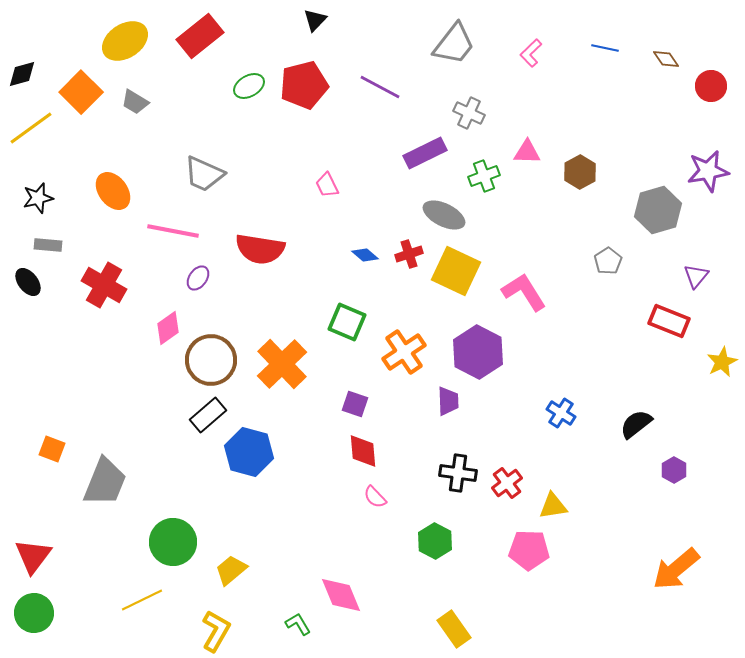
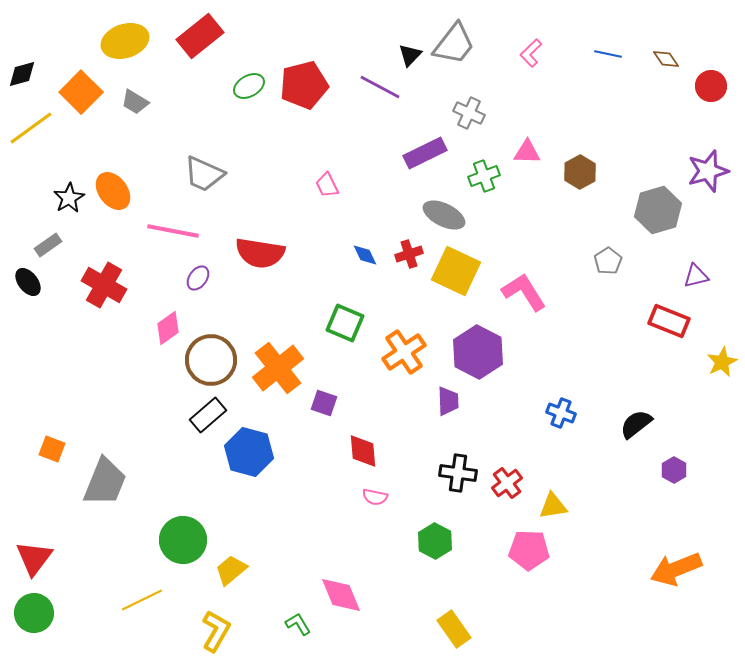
black triangle at (315, 20): moved 95 px right, 35 px down
yellow ellipse at (125, 41): rotated 15 degrees clockwise
blue line at (605, 48): moved 3 px right, 6 px down
purple star at (708, 171): rotated 6 degrees counterclockwise
black star at (38, 198): moved 31 px right; rotated 16 degrees counterclockwise
gray rectangle at (48, 245): rotated 40 degrees counterclockwise
red semicircle at (260, 249): moved 4 px down
blue diamond at (365, 255): rotated 24 degrees clockwise
purple triangle at (696, 276): rotated 36 degrees clockwise
green square at (347, 322): moved 2 px left, 1 px down
orange cross at (282, 364): moved 4 px left, 4 px down; rotated 6 degrees clockwise
purple square at (355, 404): moved 31 px left, 1 px up
blue cross at (561, 413): rotated 12 degrees counterclockwise
pink semicircle at (375, 497): rotated 35 degrees counterclockwise
green circle at (173, 542): moved 10 px right, 2 px up
red triangle at (33, 556): moved 1 px right, 2 px down
orange arrow at (676, 569): rotated 18 degrees clockwise
